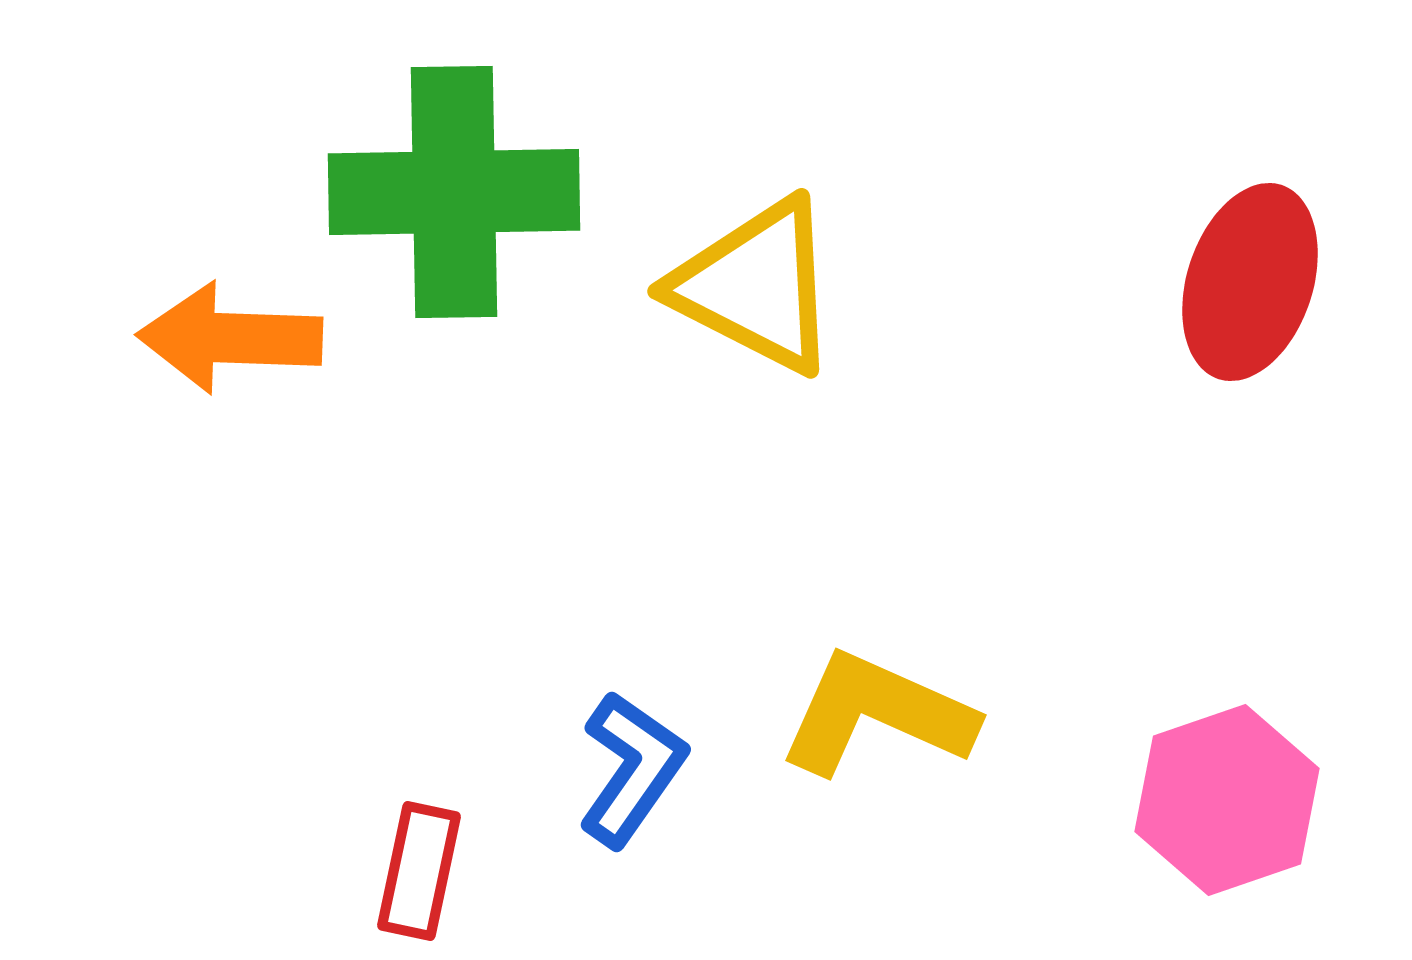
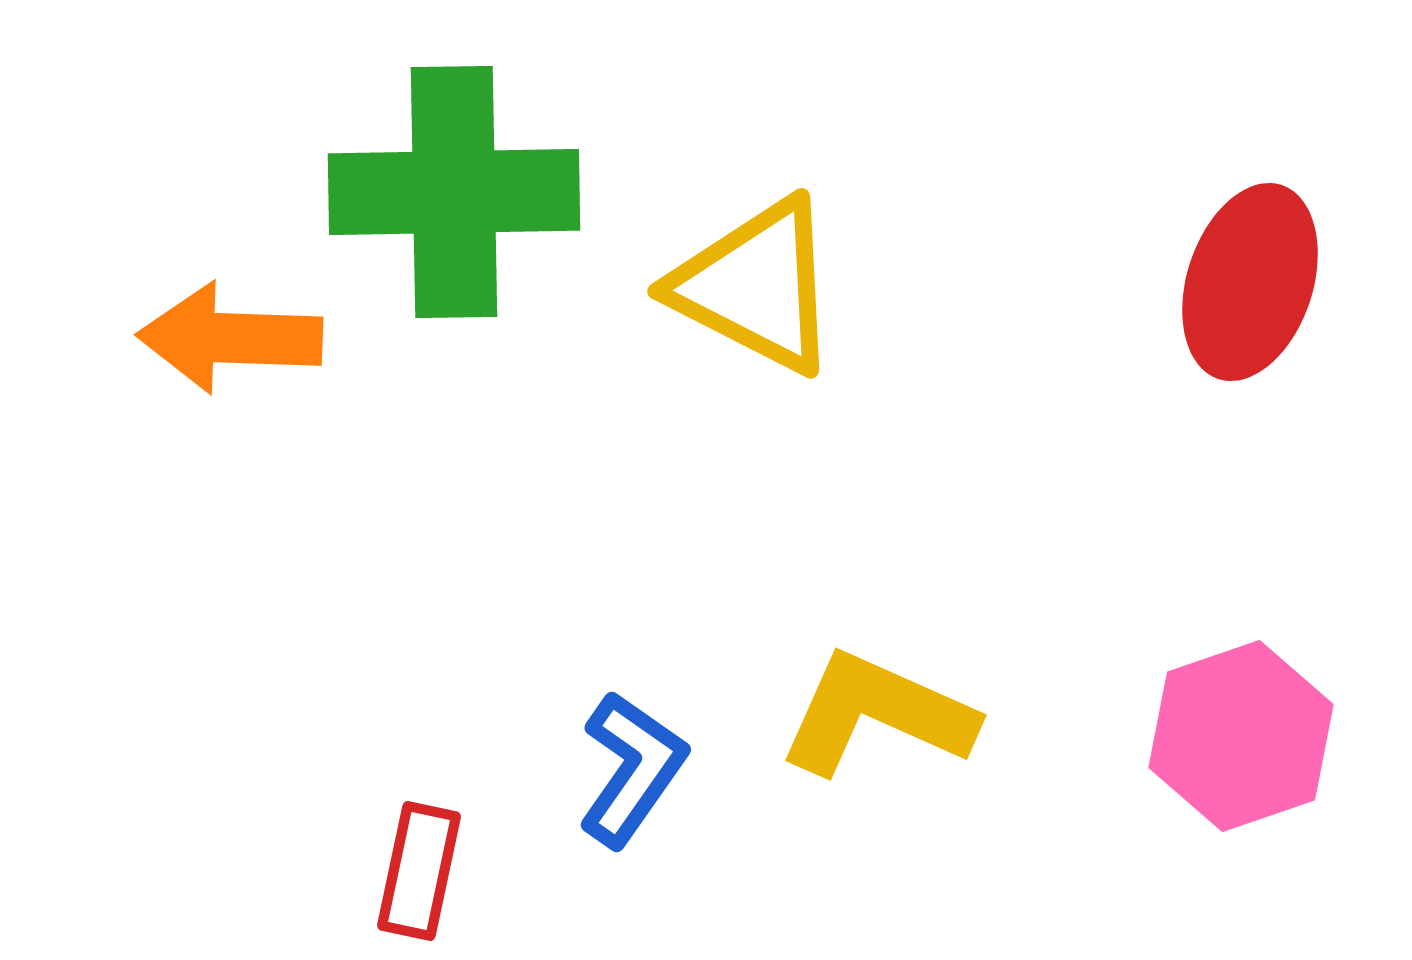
pink hexagon: moved 14 px right, 64 px up
